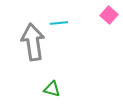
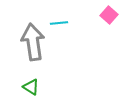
green triangle: moved 21 px left, 2 px up; rotated 18 degrees clockwise
